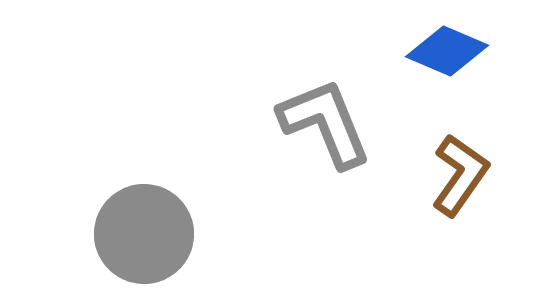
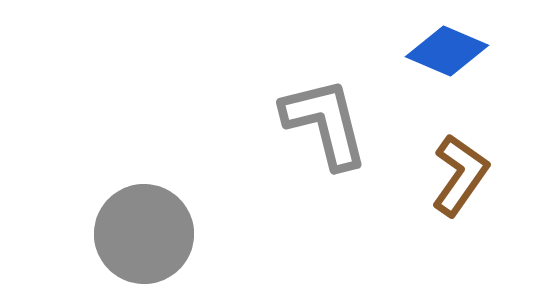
gray L-shape: rotated 8 degrees clockwise
